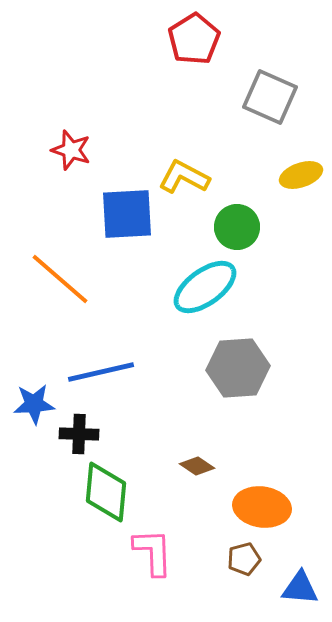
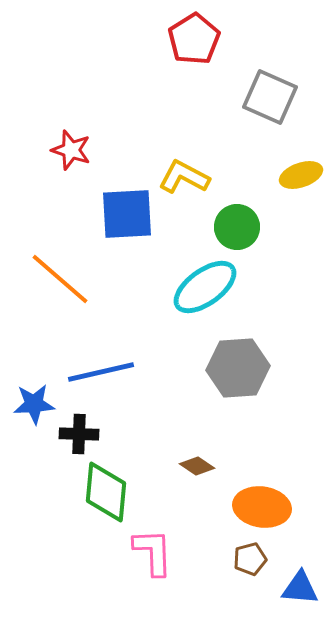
brown pentagon: moved 6 px right
